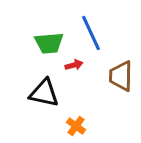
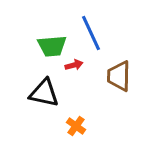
green trapezoid: moved 3 px right, 3 px down
brown trapezoid: moved 2 px left
